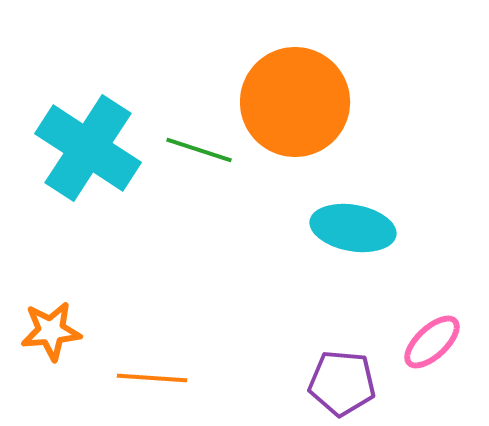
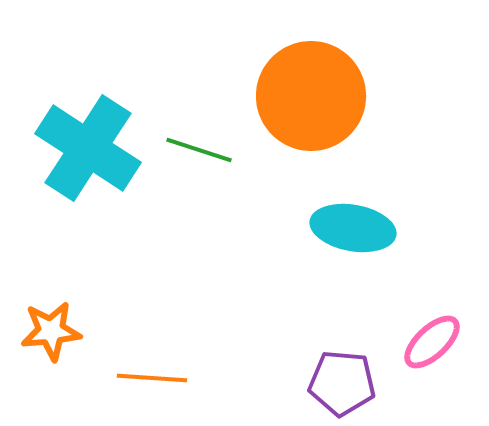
orange circle: moved 16 px right, 6 px up
